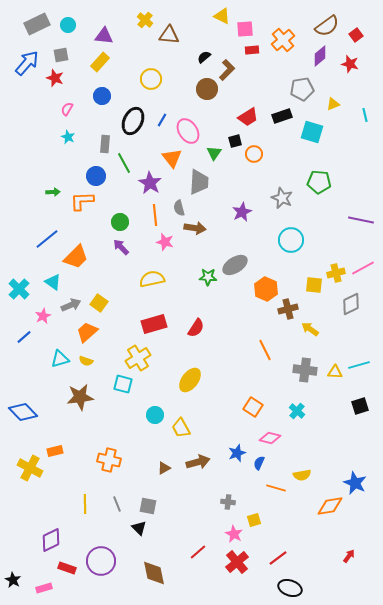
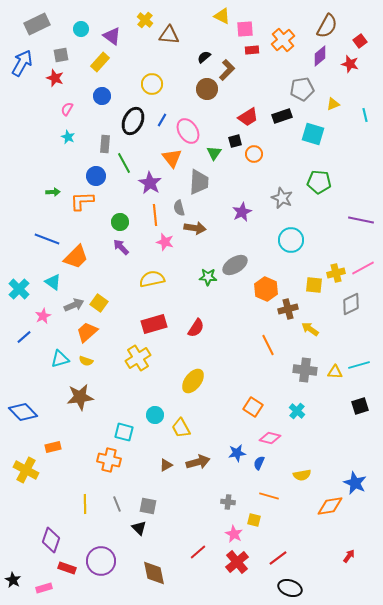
cyan circle at (68, 25): moved 13 px right, 4 px down
brown semicircle at (327, 26): rotated 25 degrees counterclockwise
red square at (356, 35): moved 4 px right, 6 px down
purple triangle at (104, 36): moved 8 px right; rotated 30 degrees clockwise
blue arrow at (27, 63): moved 5 px left; rotated 12 degrees counterclockwise
yellow circle at (151, 79): moved 1 px right, 5 px down
cyan square at (312, 132): moved 1 px right, 2 px down
blue line at (47, 239): rotated 60 degrees clockwise
gray arrow at (71, 305): moved 3 px right
orange line at (265, 350): moved 3 px right, 5 px up
yellow ellipse at (190, 380): moved 3 px right, 1 px down
cyan square at (123, 384): moved 1 px right, 48 px down
orange rectangle at (55, 451): moved 2 px left, 4 px up
blue star at (237, 453): rotated 12 degrees clockwise
yellow cross at (30, 468): moved 4 px left, 2 px down
brown triangle at (164, 468): moved 2 px right, 3 px up
orange line at (276, 488): moved 7 px left, 8 px down
yellow square at (254, 520): rotated 32 degrees clockwise
purple diamond at (51, 540): rotated 45 degrees counterclockwise
